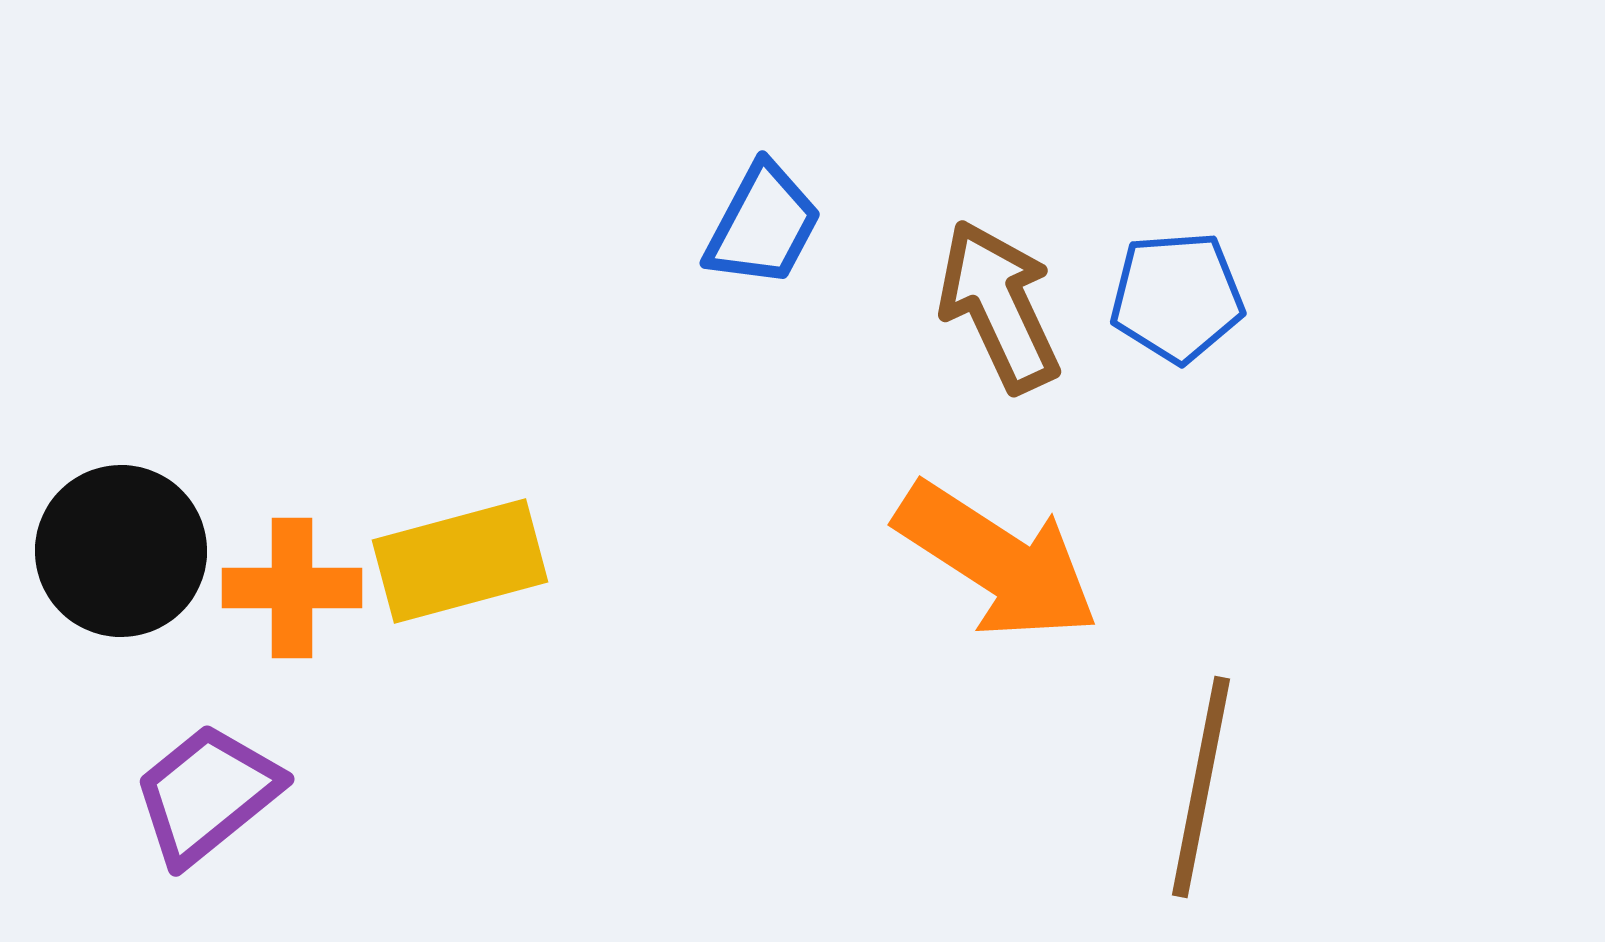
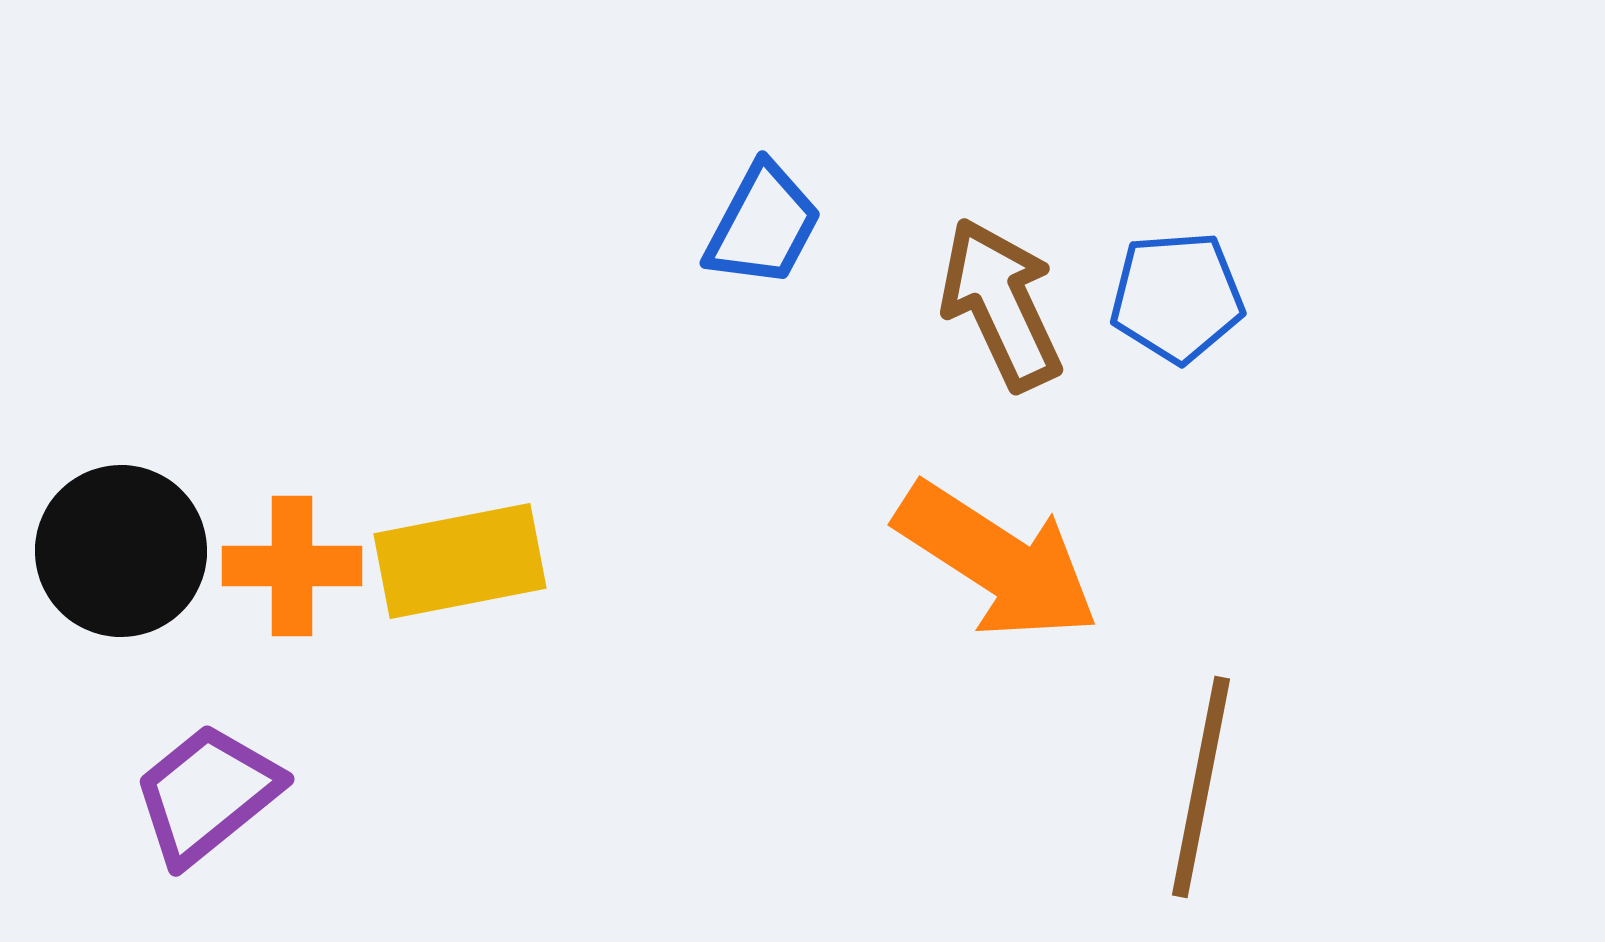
brown arrow: moved 2 px right, 2 px up
yellow rectangle: rotated 4 degrees clockwise
orange cross: moved 22 px up
